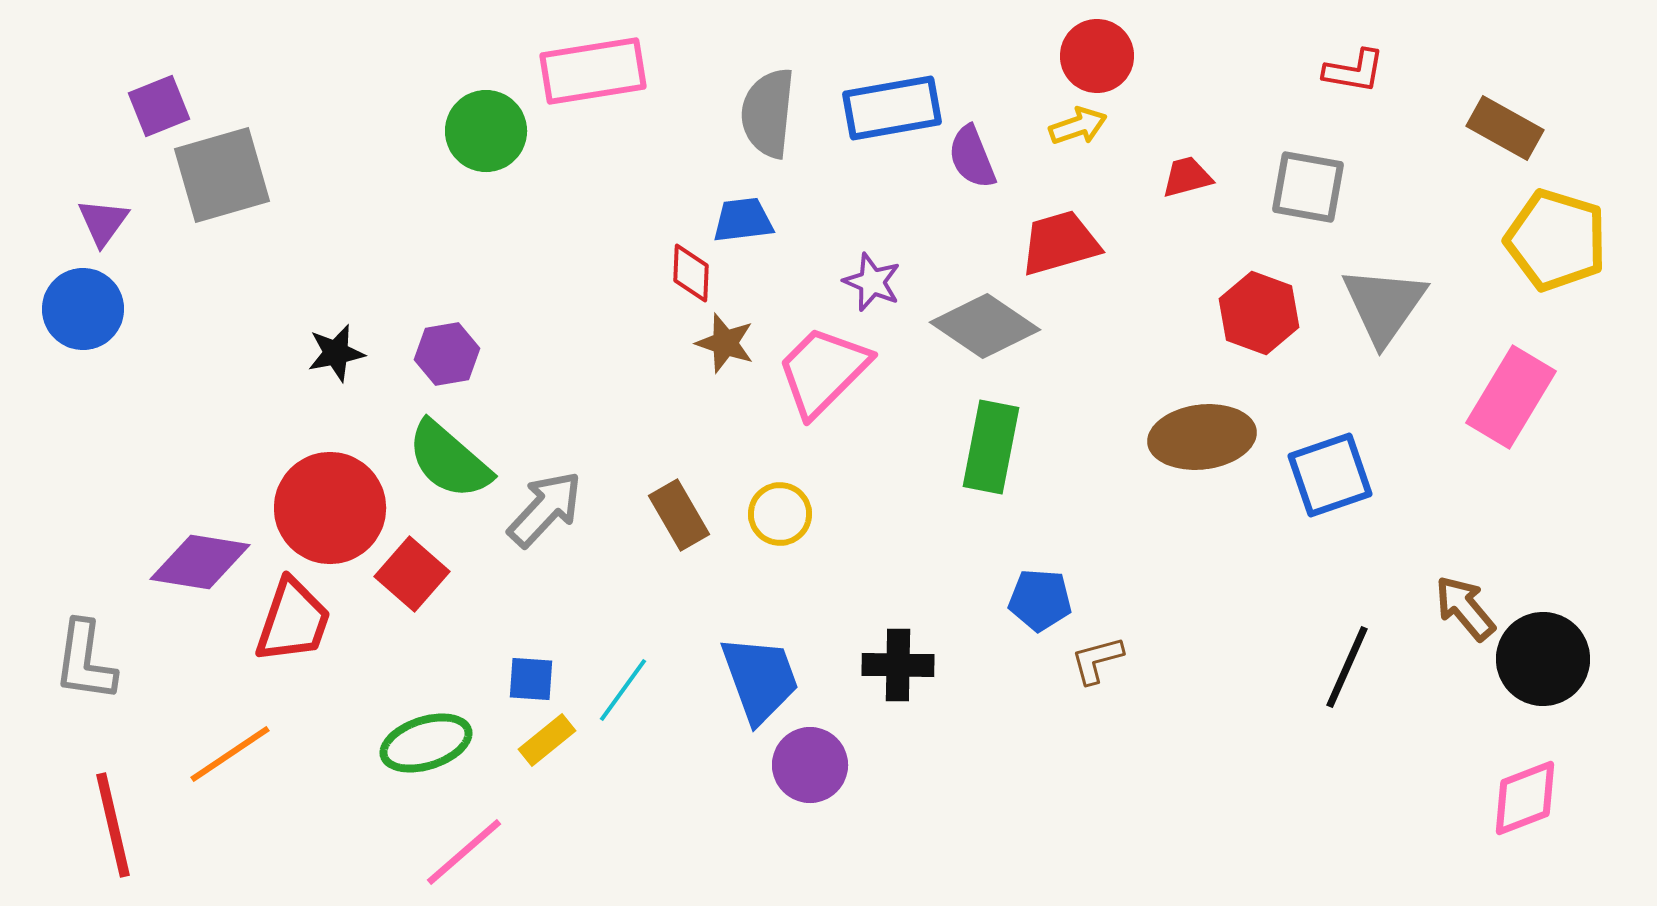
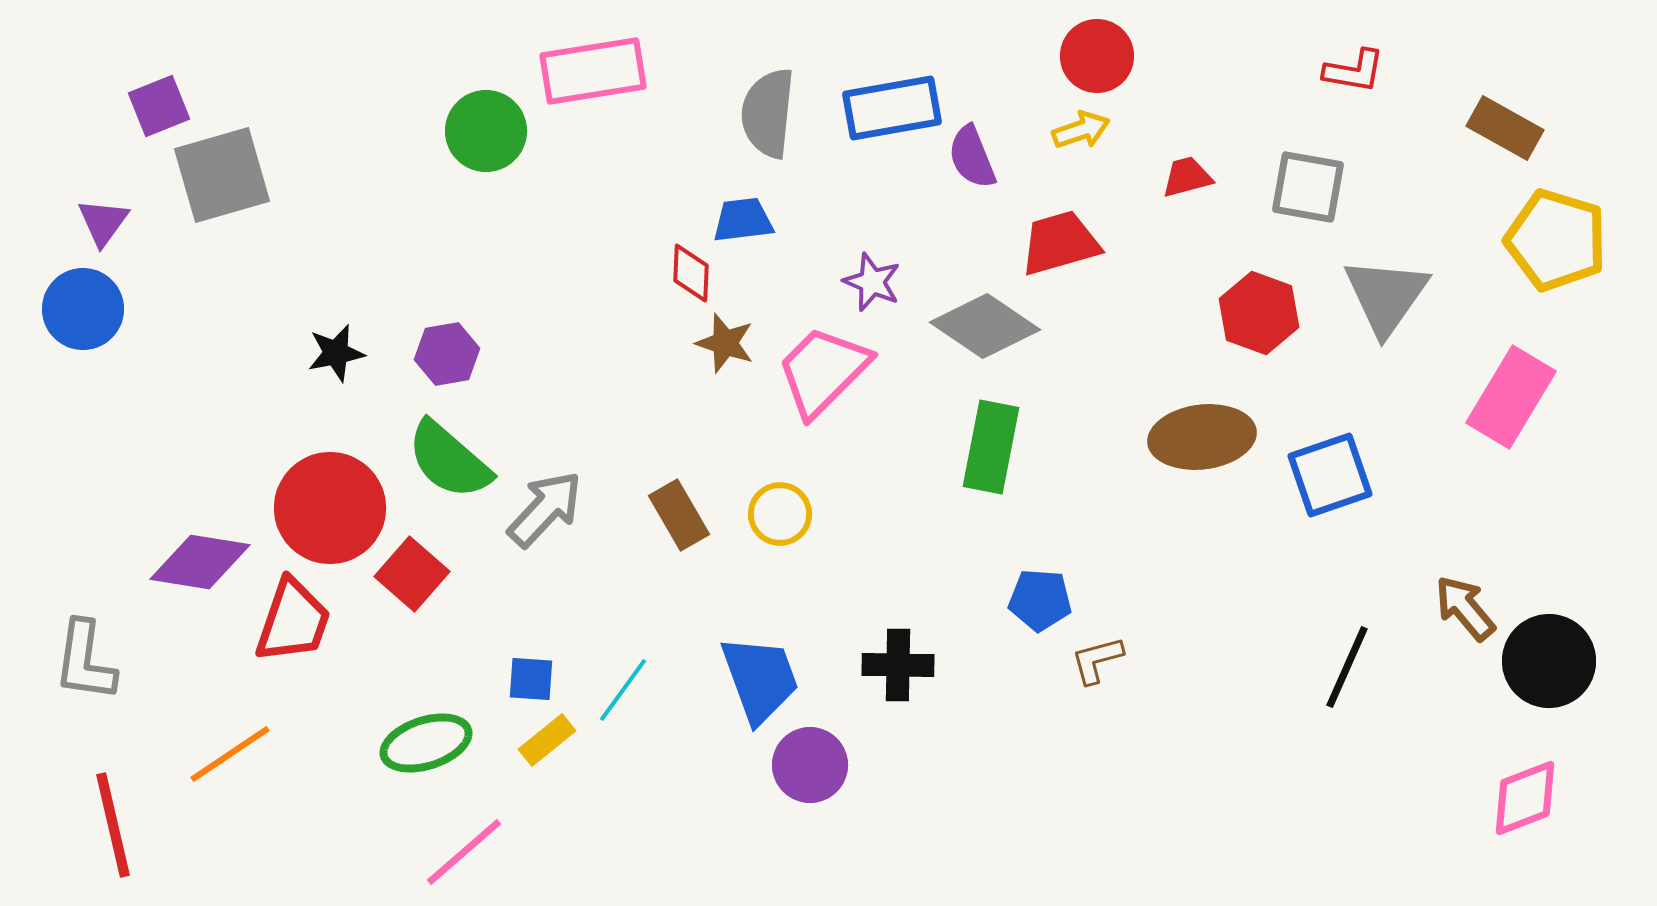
yellow arrow at (1078, 126): moved 3 px right, 4 px down
gray triangle at (1384, 305): moved 2 px right, 9 px up
black circle at (1543, 659): moved 6 px right, 2 px down
